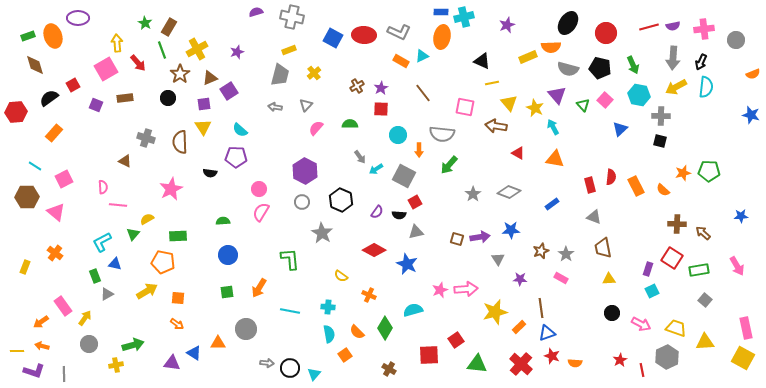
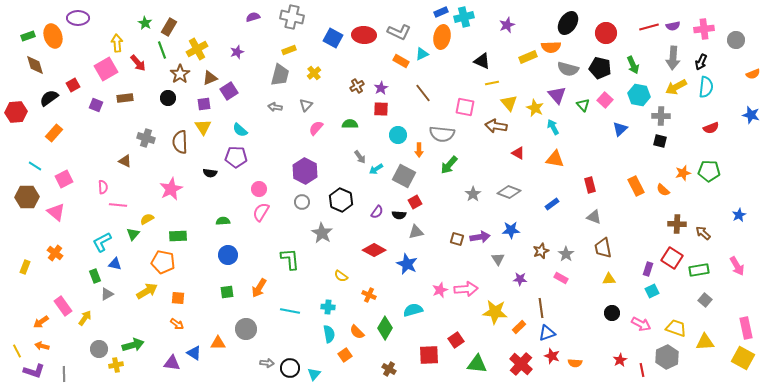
purple semicircle at (256, 12): moved 3 px left, 5 px down
blue rectangle at (441, 12): rotated 24 degrees counterclockwise
cyan triangle at (422, 56): moved 2 px up
red semicircle at (611, 177): moved 100 px right, 49 px up; rotated 63 degrees clockwise
blue star at (741, 216): moved 2 px left, 1 px up; rotated 24 degrees counterclockwise
yellow star at (495, 312): rotated 20 degrees clockwise
gray circle at (89, 344): moved 10 px right, 5 px down
yellow line at (17, 351): rotated 64 degrees clockwise
